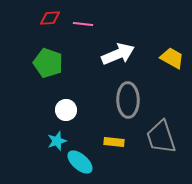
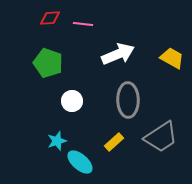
white circle: moved 6 px right, 9 px up
gray trapezoid: rotated 105 degrees counterclockwise
yellow rectangle: rotated 48 degrees counterclockwise
